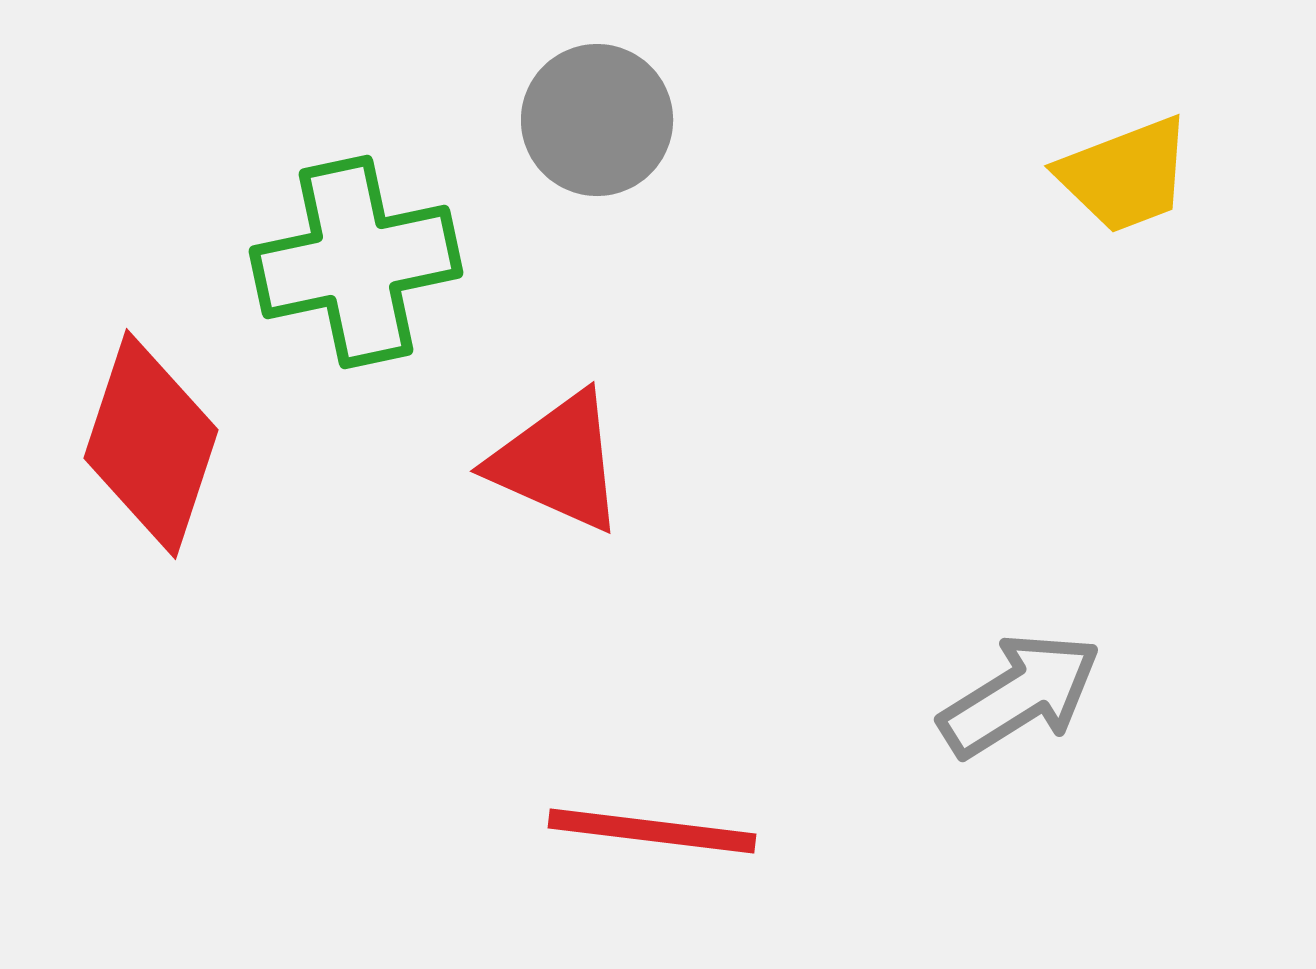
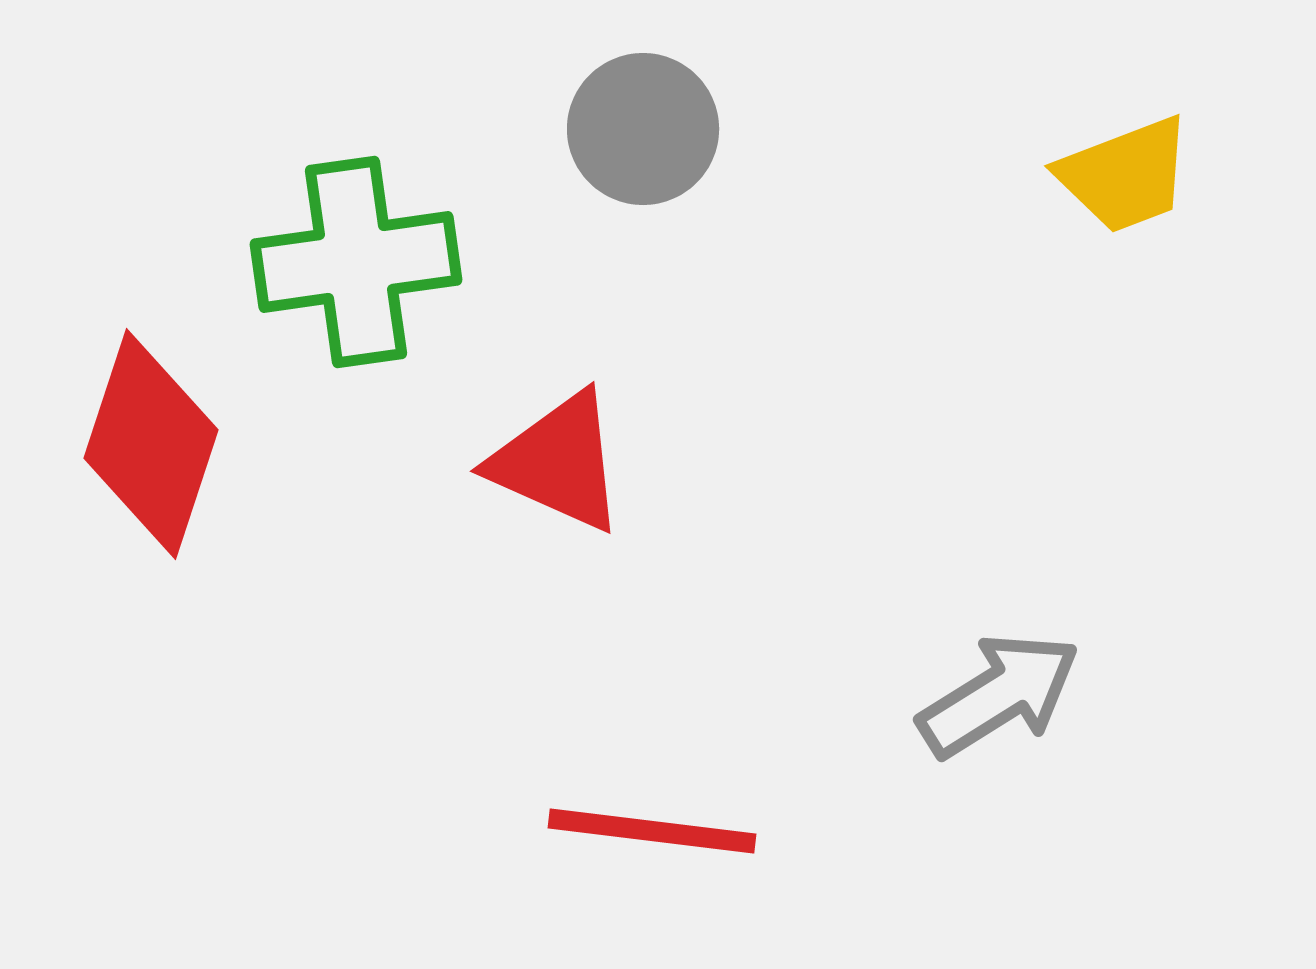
gray circle: moved 46 px right, 9 px down
green cross: rotated 4 degrees clockwise
gray arrow: moved 21 px left
